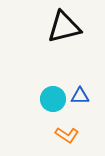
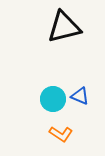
blue triangle: rotated 24 degrees clockwise
orange L-shape: moved 6 px left, 1 px up
